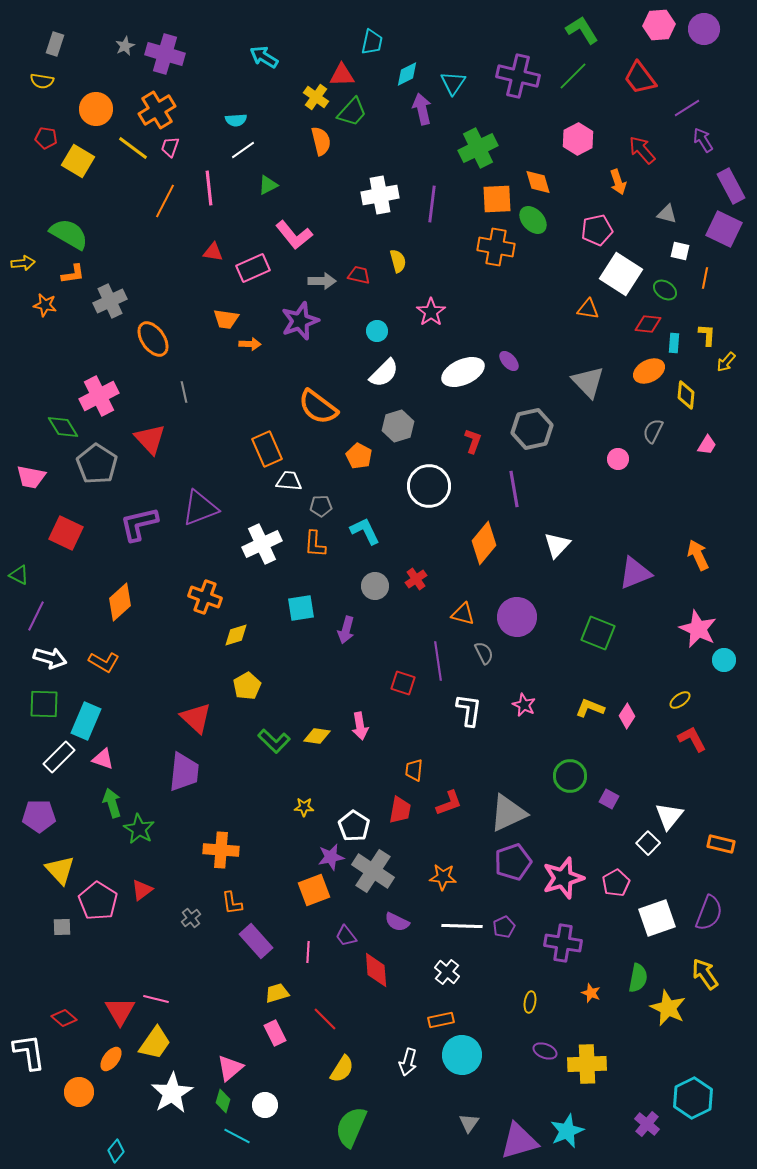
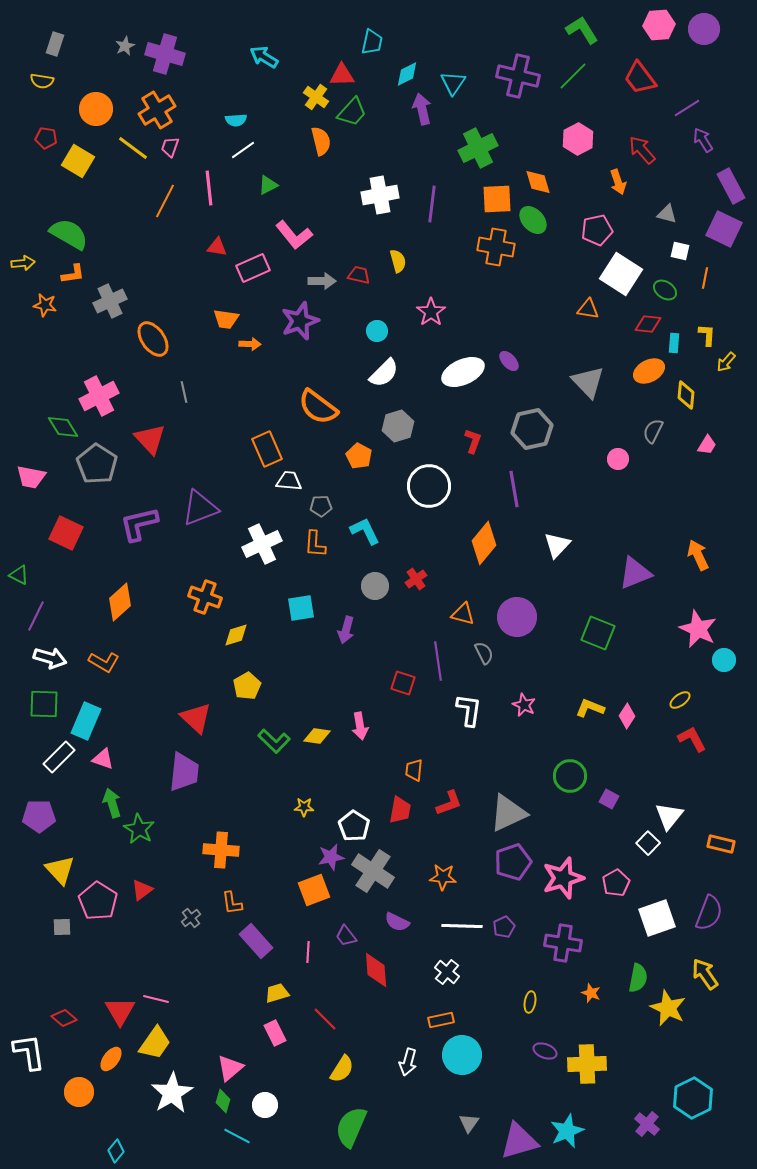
red triangle at (213, 252): moved 4 px right, 5 px up
